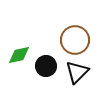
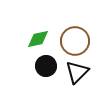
brown circle: moved 1 px down
green diamond: moved 19 px right, 16 px up
